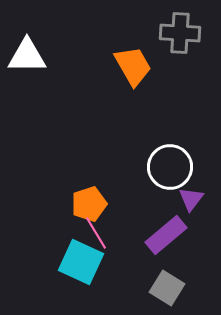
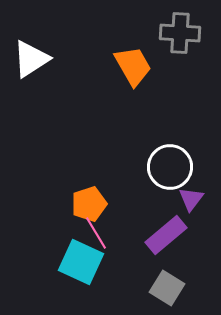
white triangle: moved 4 px right, 3 px down; rotated 33 degrees counterclockwise
